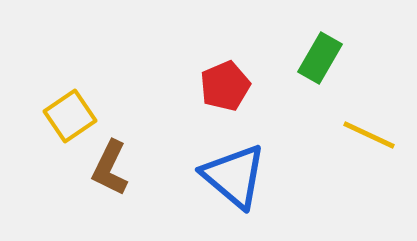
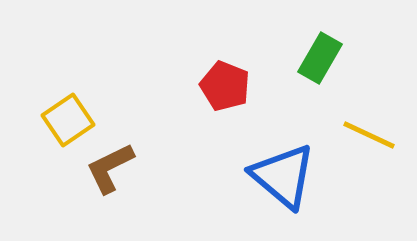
red pentagon: rotated 27 degrees counterclockwise
yellow square: moved 2 px left, 4 px down
brown L-shape: rotated 38 degrees clockwise
blue triangle: moved 49 px right
